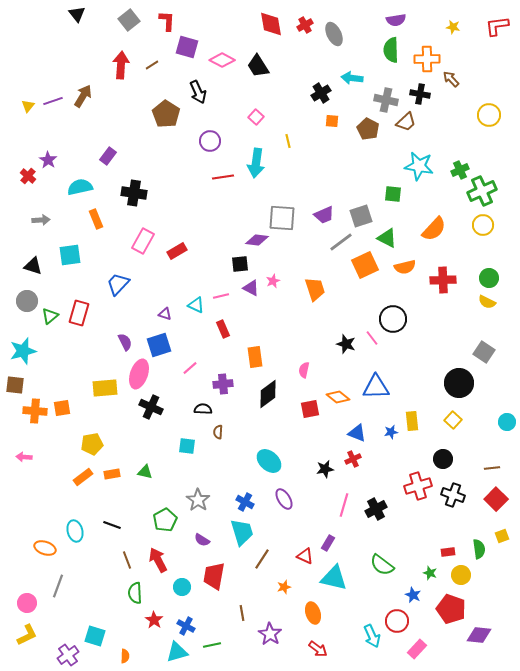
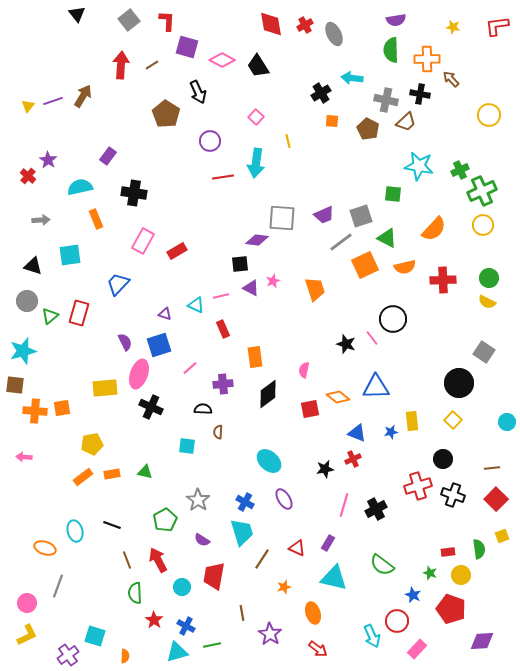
red triangle at (305, 556): moved 8 px left, 8 px up
purple diamond at (479, 635): moved 3 px right, 6 px down; rotated 10 degrees counterclockwise
